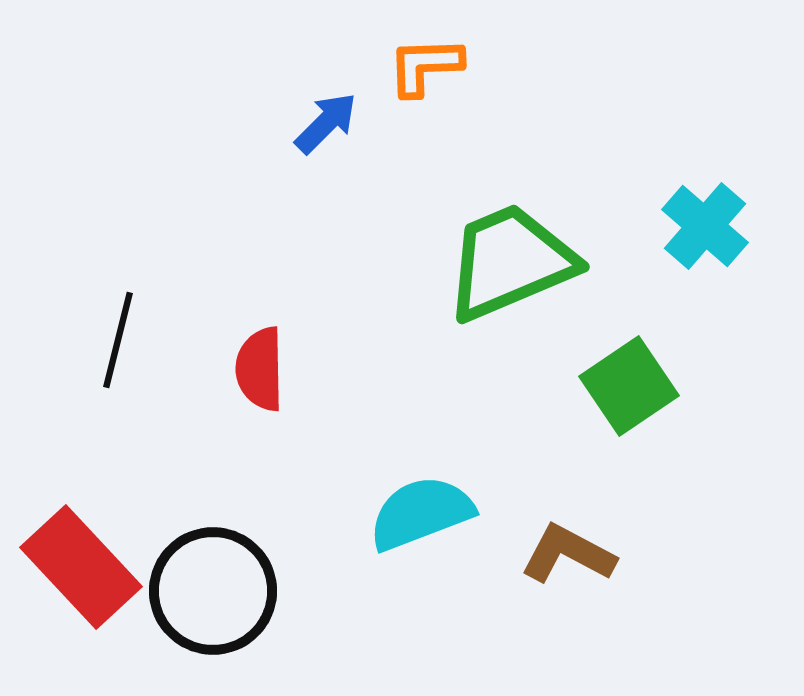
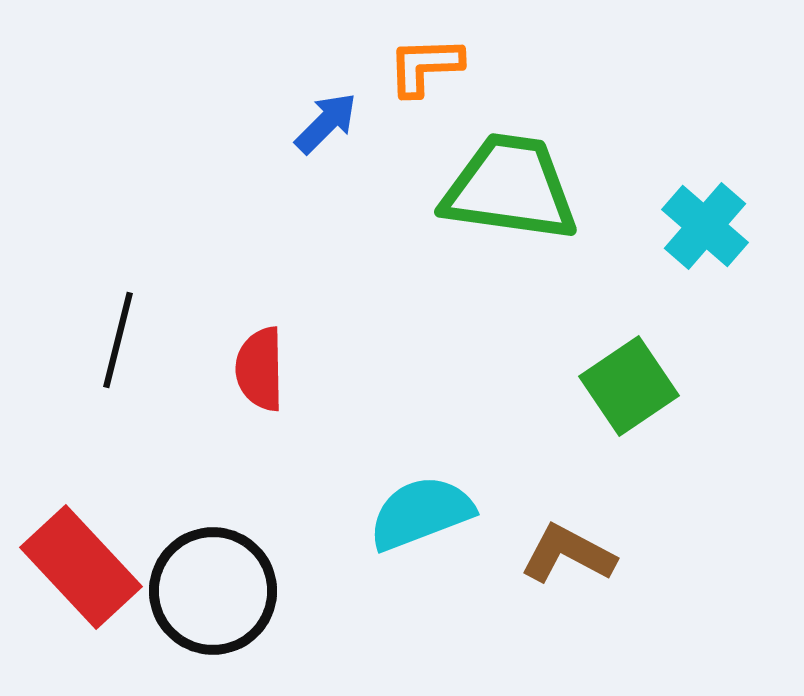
green trapezoid: moved 74 px up; rotated 31 degrees clockwise
